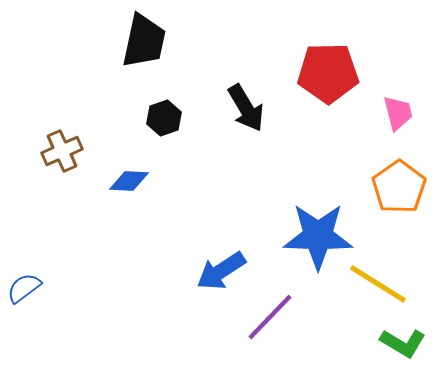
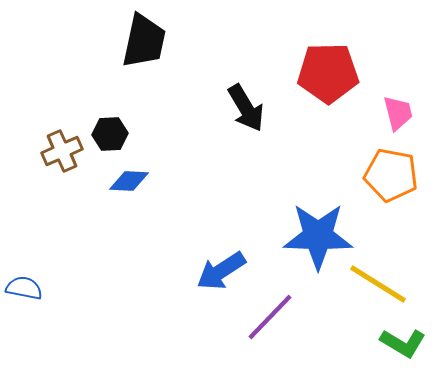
black hexagon: moved 54 px left, 16 px down; rotated 16 degrees clockwise
orange pentagon: moved 8 px left, 12 px up; rotated 26 degrees counterclockwise
blue semicircle: rotated 48 degrees clockwise
